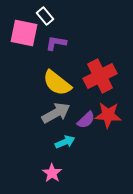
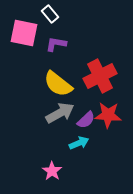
white rectangle: moved 5 px right, 2 px up
purple L-shape: moved 1 px down
yellow semicircle: moved 1 px right, 1 px down
gray arrow: moved 4 px right
cyan arrow: moved 14 px right, 1 px down
pink star: moved 2 px up
